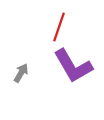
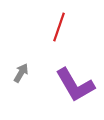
purple L-shape: moved 2 px right, 19 px down
